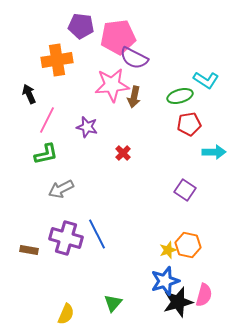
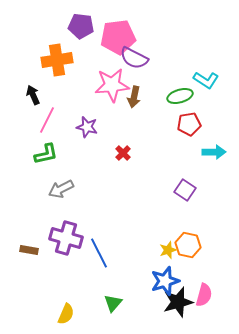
black arrow: moved 4 px right, 1 px down
blue line: moved 2 px right, 19 px down
